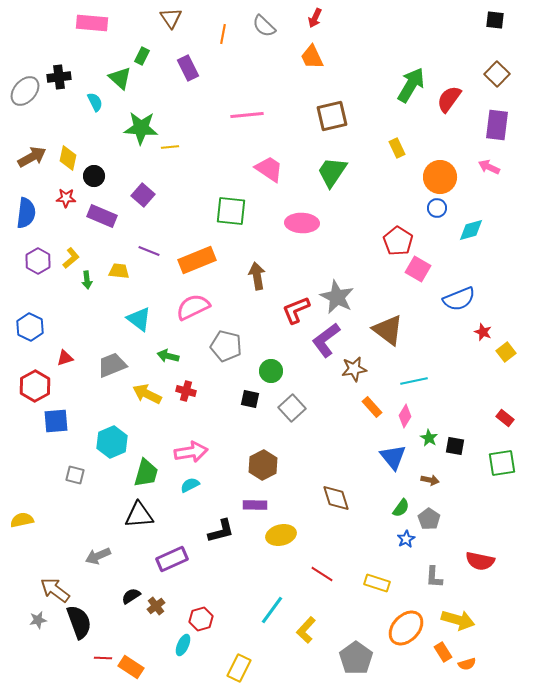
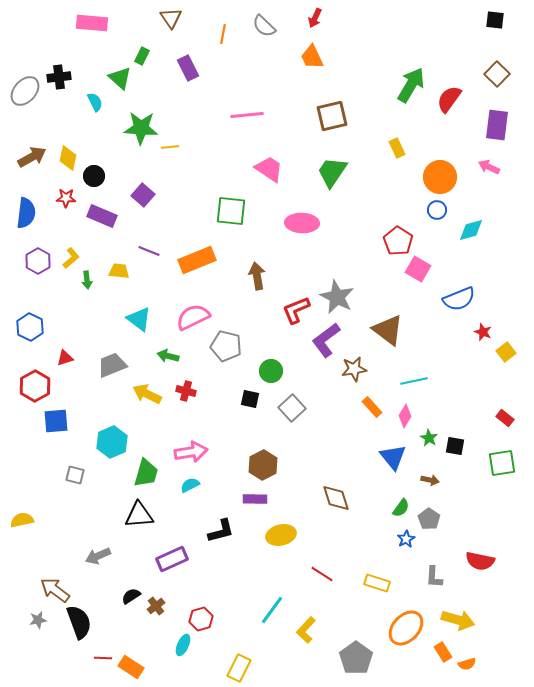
blue circle at (437, 208): moved 2 px down
pink semicircle at (193, 307): moved 10 px down
purple rectangle at (255, 505): moved 6 px up
